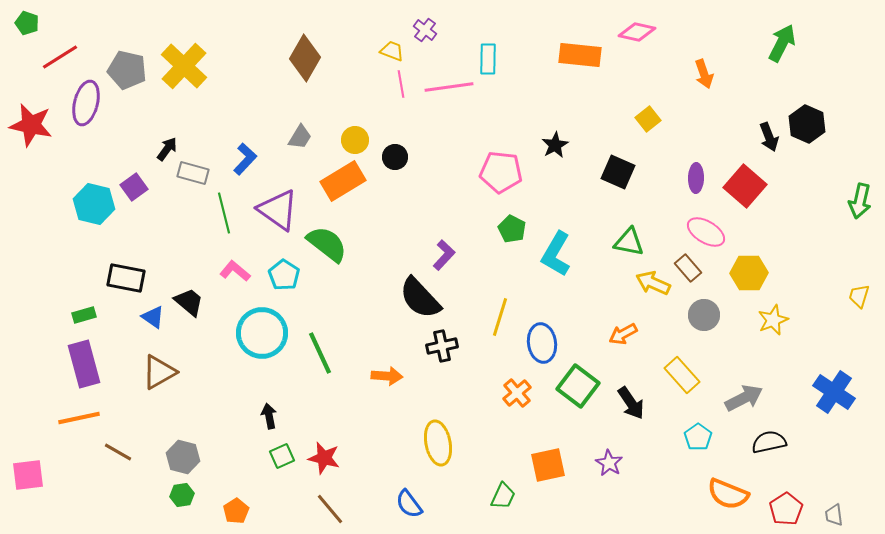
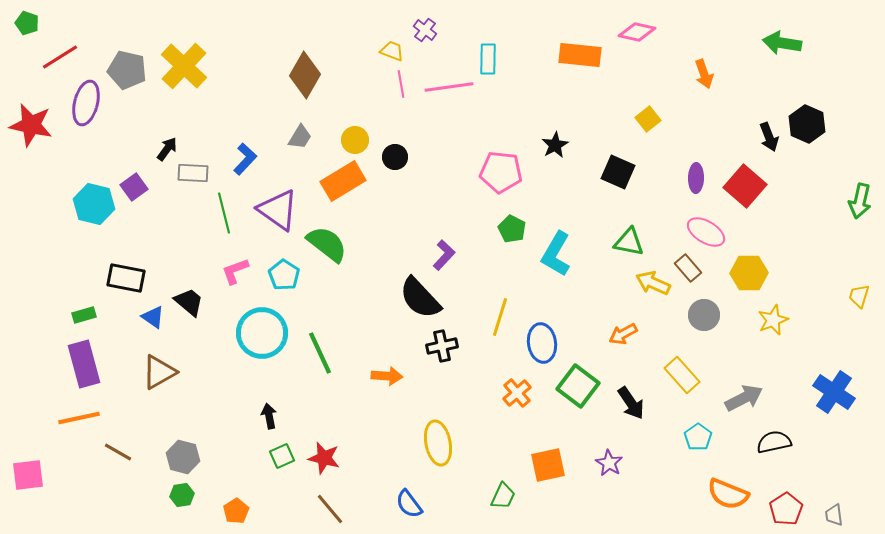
green arrow at (782, 43): rotated 108 degrees counterclockwise
brown diamond at (305, 58): moved 17 px down
gray rectangle at (193, 173): rotated 12 degrees counterclockwise
pink L-shape at (235, 271): rotated 60 degrees counterclockwise
black semicircle at (769, 442): moved 5 px right
